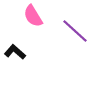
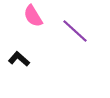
black L-shape: moved 4 px right, 7 px down
